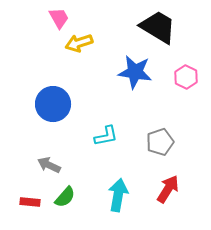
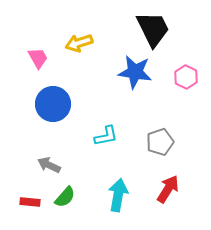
pink trapezoid: moved 21 px left, 40 px down
black trapezoid: moved 5 px left, 2 px down; rotated 33 degrees clockwise
